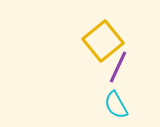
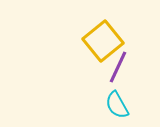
cyan semicircle: moved 1 px right
